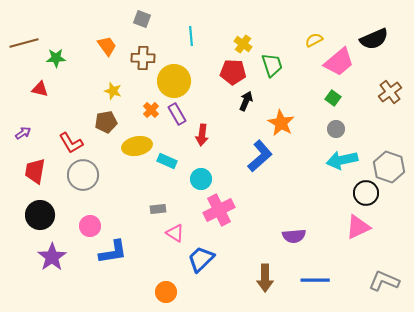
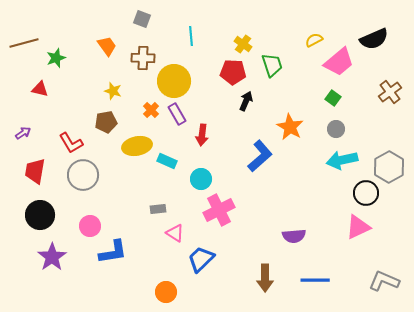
green star at (56, 58): rotated 18 degrees counterclockwise
orange star at (281, 123): moved 9 px right, 4 px down
gray hexagon at (389, 167): rotated 12 degrees clockwise
